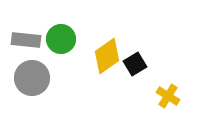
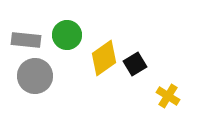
green circle: moved 6 px right, 4 px up
yellow diamond: moved 3 px left, 2 px down
gray circle: moved 3 px right, 2 px up
